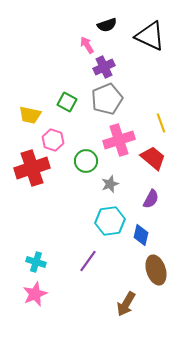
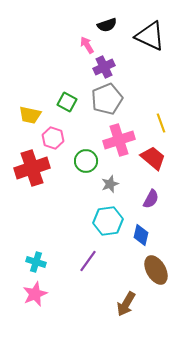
pink hexagon: moved 2 px up
cyan hexagon: moved 2 px left
brown ellipse: rotated 12 degrees counterclockwise
